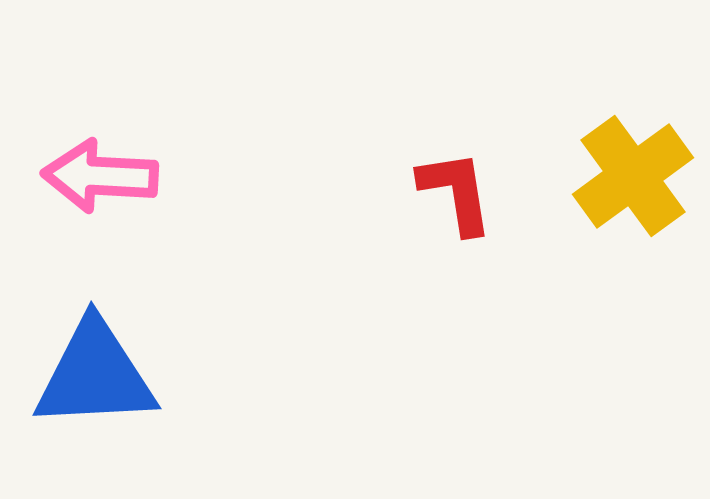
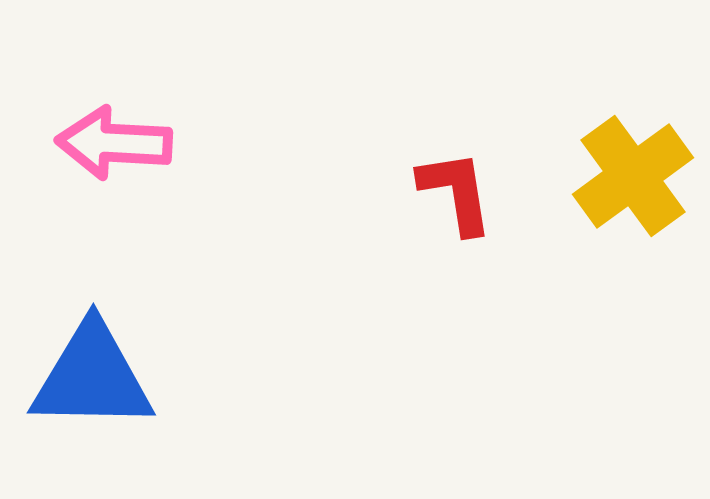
pink arrow: moved 14 px right, 33 px up
blue triangle: moved 3 px left, 2 px down; rotated 4 degrees clockwise
